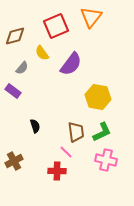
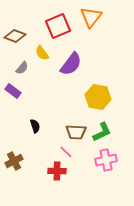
red square: moved 2 px right
brown diamond: rotated 35 degrees clockwise
brown trapezoid: rotated 100 degrees clockwise
pink cross: rotated 25 degrees counterclockwise
